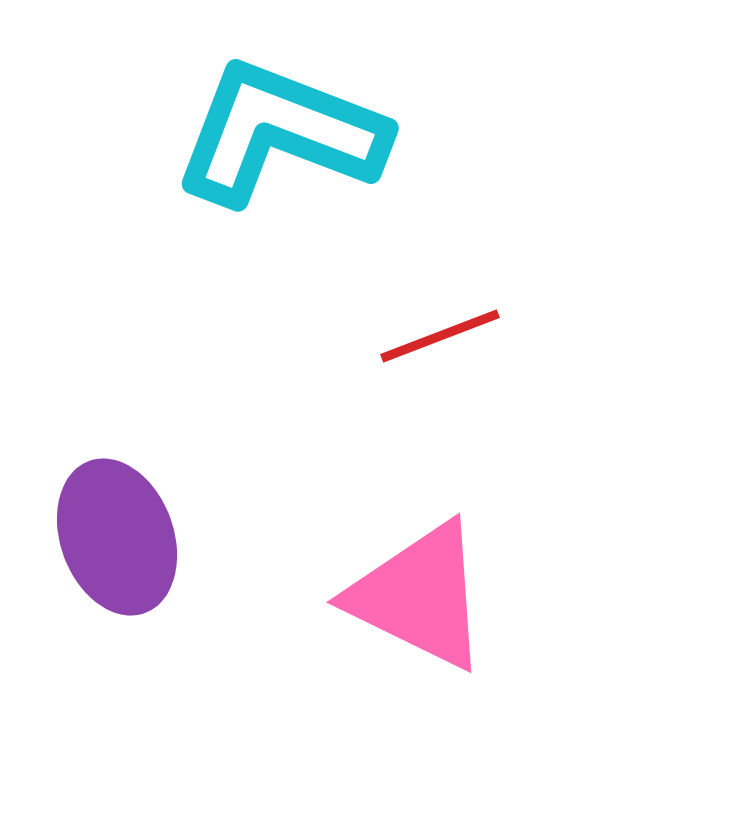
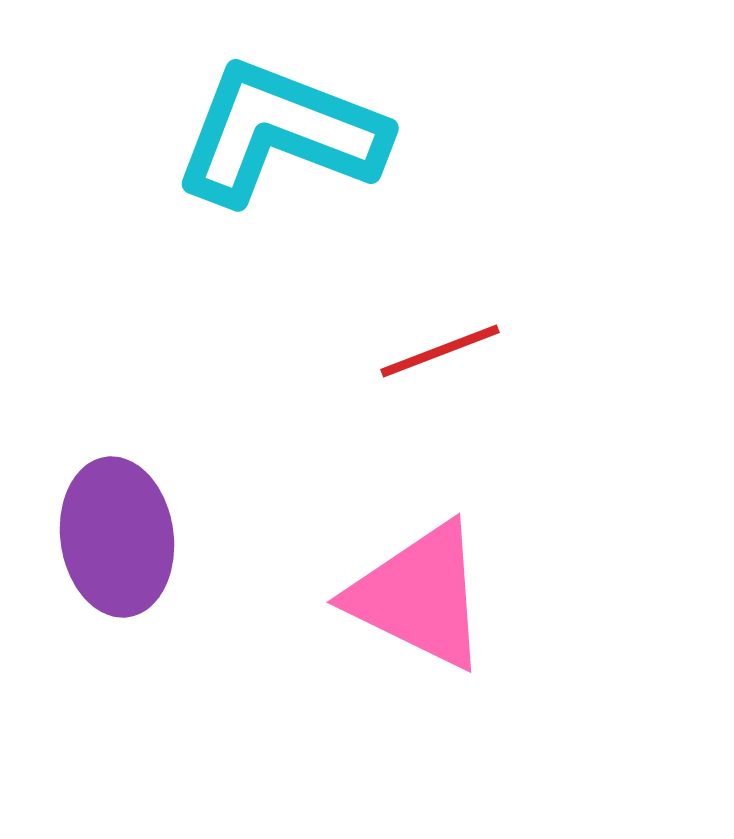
red line: moved 15 px down
purple ellipse: rotated 12 degrees clockwise
